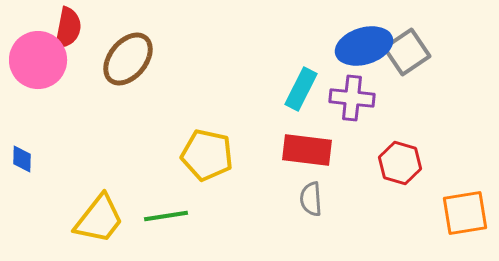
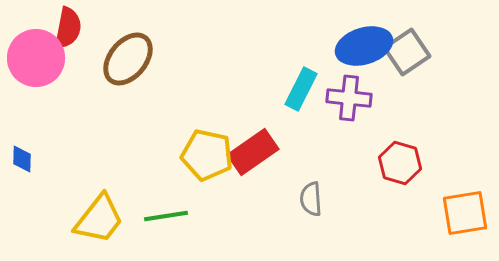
pink circle: moved 2 px left, 2 px up
purple cross: moved 3 px left
red rectangle: moved 54 px left, 2 px down; rotated 42 degrees counterclockwise
